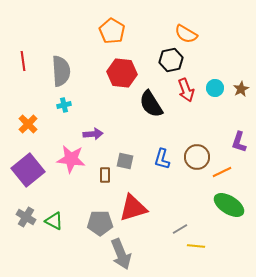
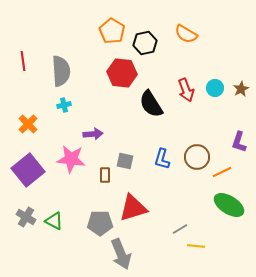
black hexagon: moved 26 px left, 17 px up
